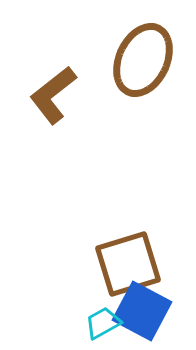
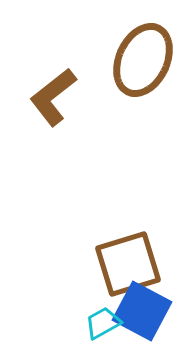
brown L-shape: moved 2 px down
